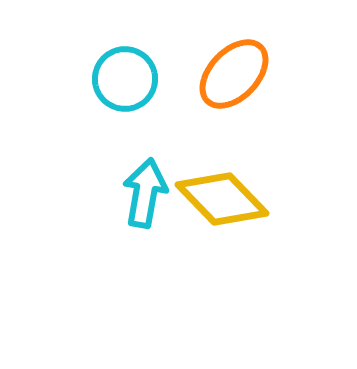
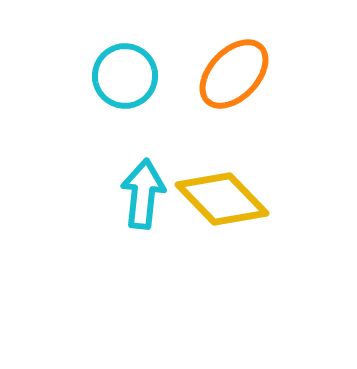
cyan circle: moved 3 px up
cyan arrow: moved 2 px left, 1 px down; rotated 4 degrees counterclockwise
